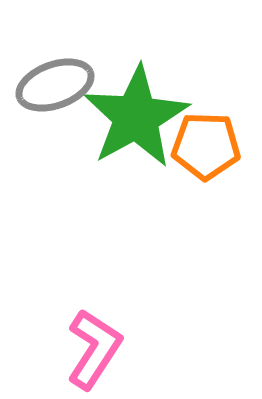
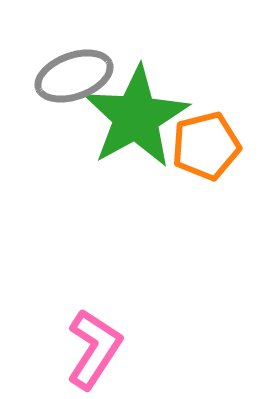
gray ellipse: moved 19 px right, 9 px up
orange pentagon: rotated 16 degrees counterclockwise
